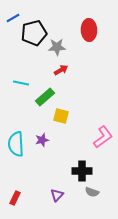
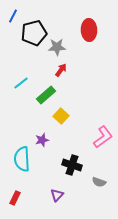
blue line: moved 2 px up; rotated 32 degrees counterclockwise
red arrow: rotated 24 degrees counterclockwise
cyan line: rotated 49 degrees counterclockwise
green rectangle: moved 1 px right, 2 px up
yellow square: rotated 28 degrees clockwise
cyan semicircle: moved 6 px right, 15 px down
black cross: moved 10 px left, 6 px up; rotated 18 degrees clockwise
gray semicircle: moved 7 px right, 10 px up
